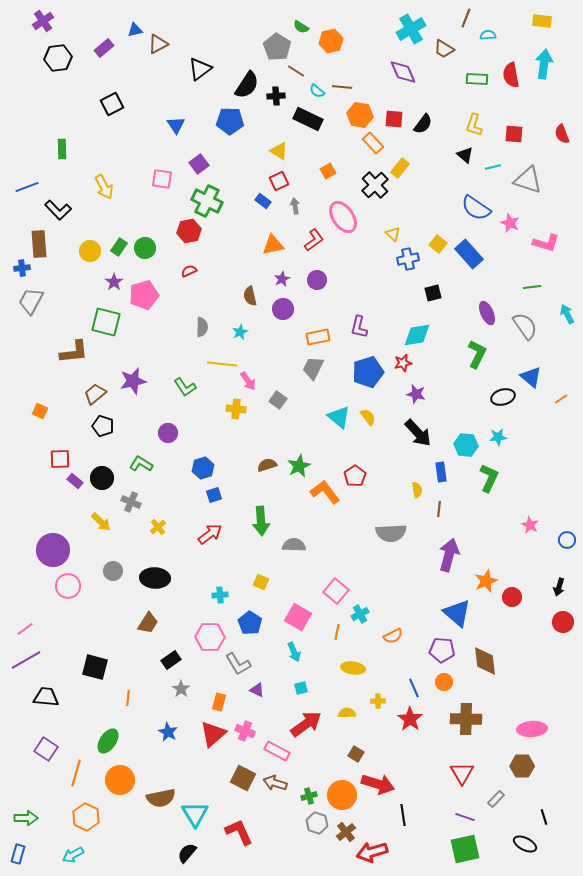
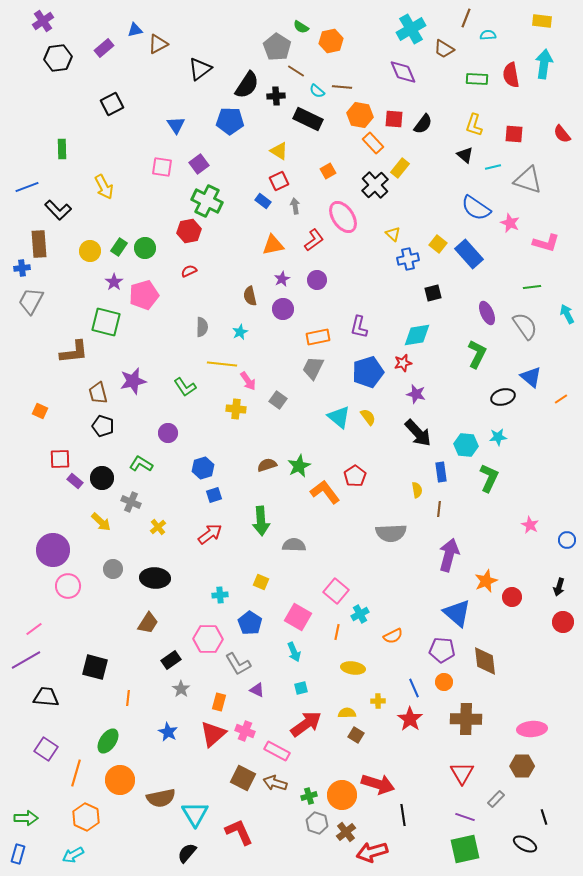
red semicircle at (562, 134): rotated 18 degrees counterclockwise
pink square at (162, 179): moved 12 px up
brown trapezoid at (95, 394): moved 3 px right, 1 px up; rotated 65 degrees counterclockwise
gray circle at (113, 571): moved 2 px up
pink line at (25, 629): moved 9 px right
pink hexagon at (210, 637): moved 2 px left, 2 px down
brown square at (356, 754): moved 19 px up
